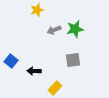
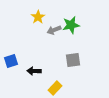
yellow star: moved 1 px right, 7 px down; rotated 16 degrees counterclockwise
green star: moved 4 px left, 4 px up
blue square: rotated 32 degrees clockwise
